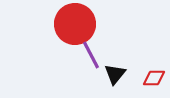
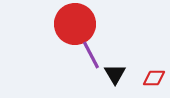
black triangle: rotated 10 degrees counterclockwise
